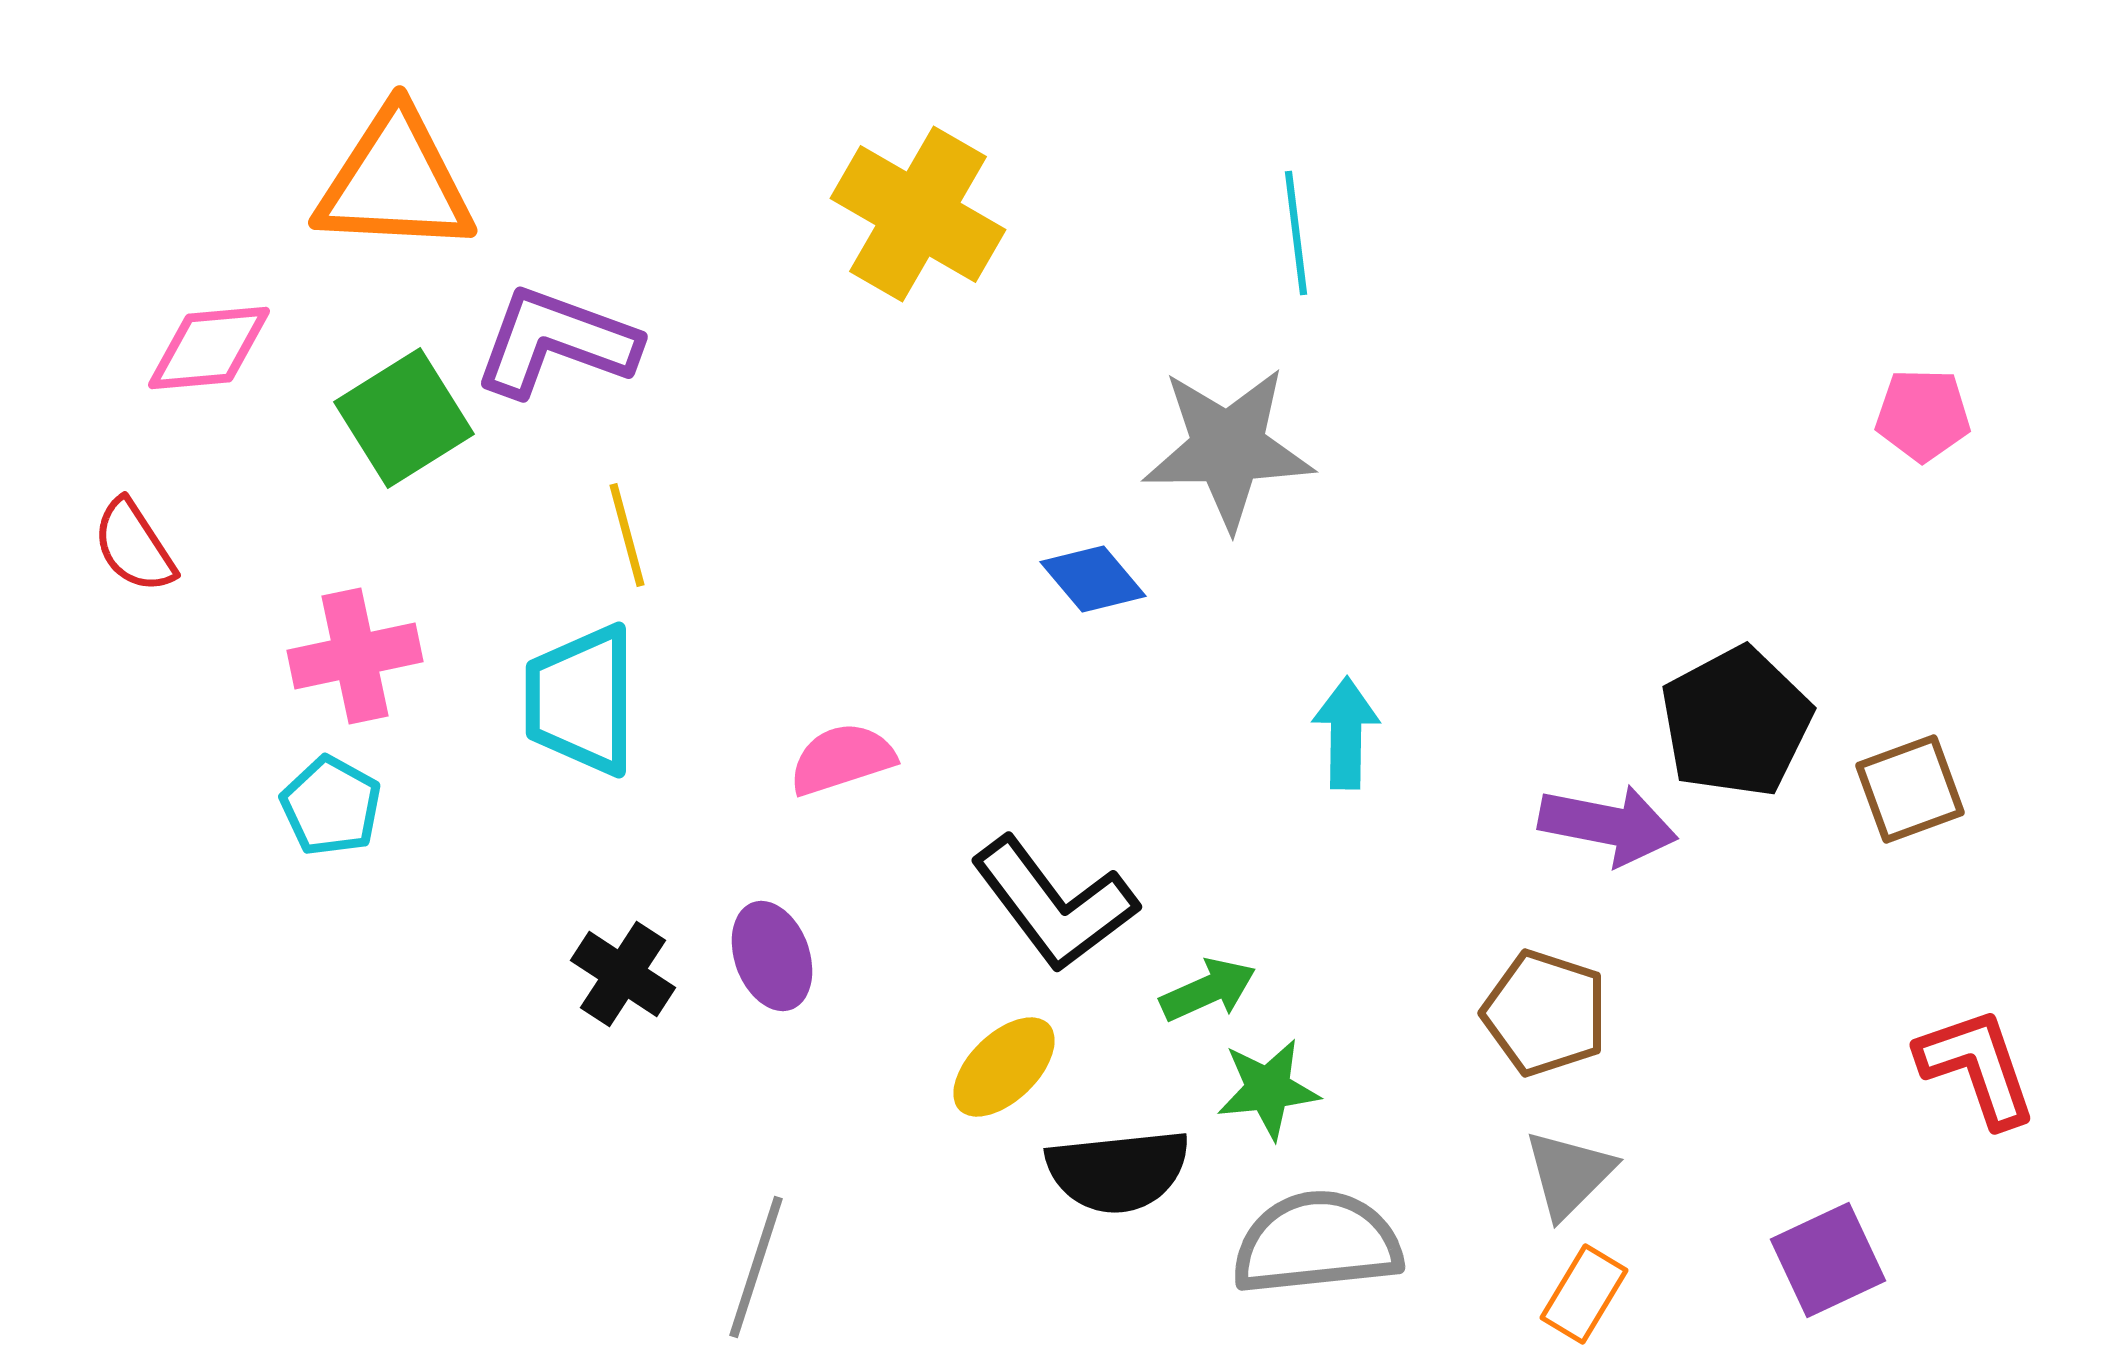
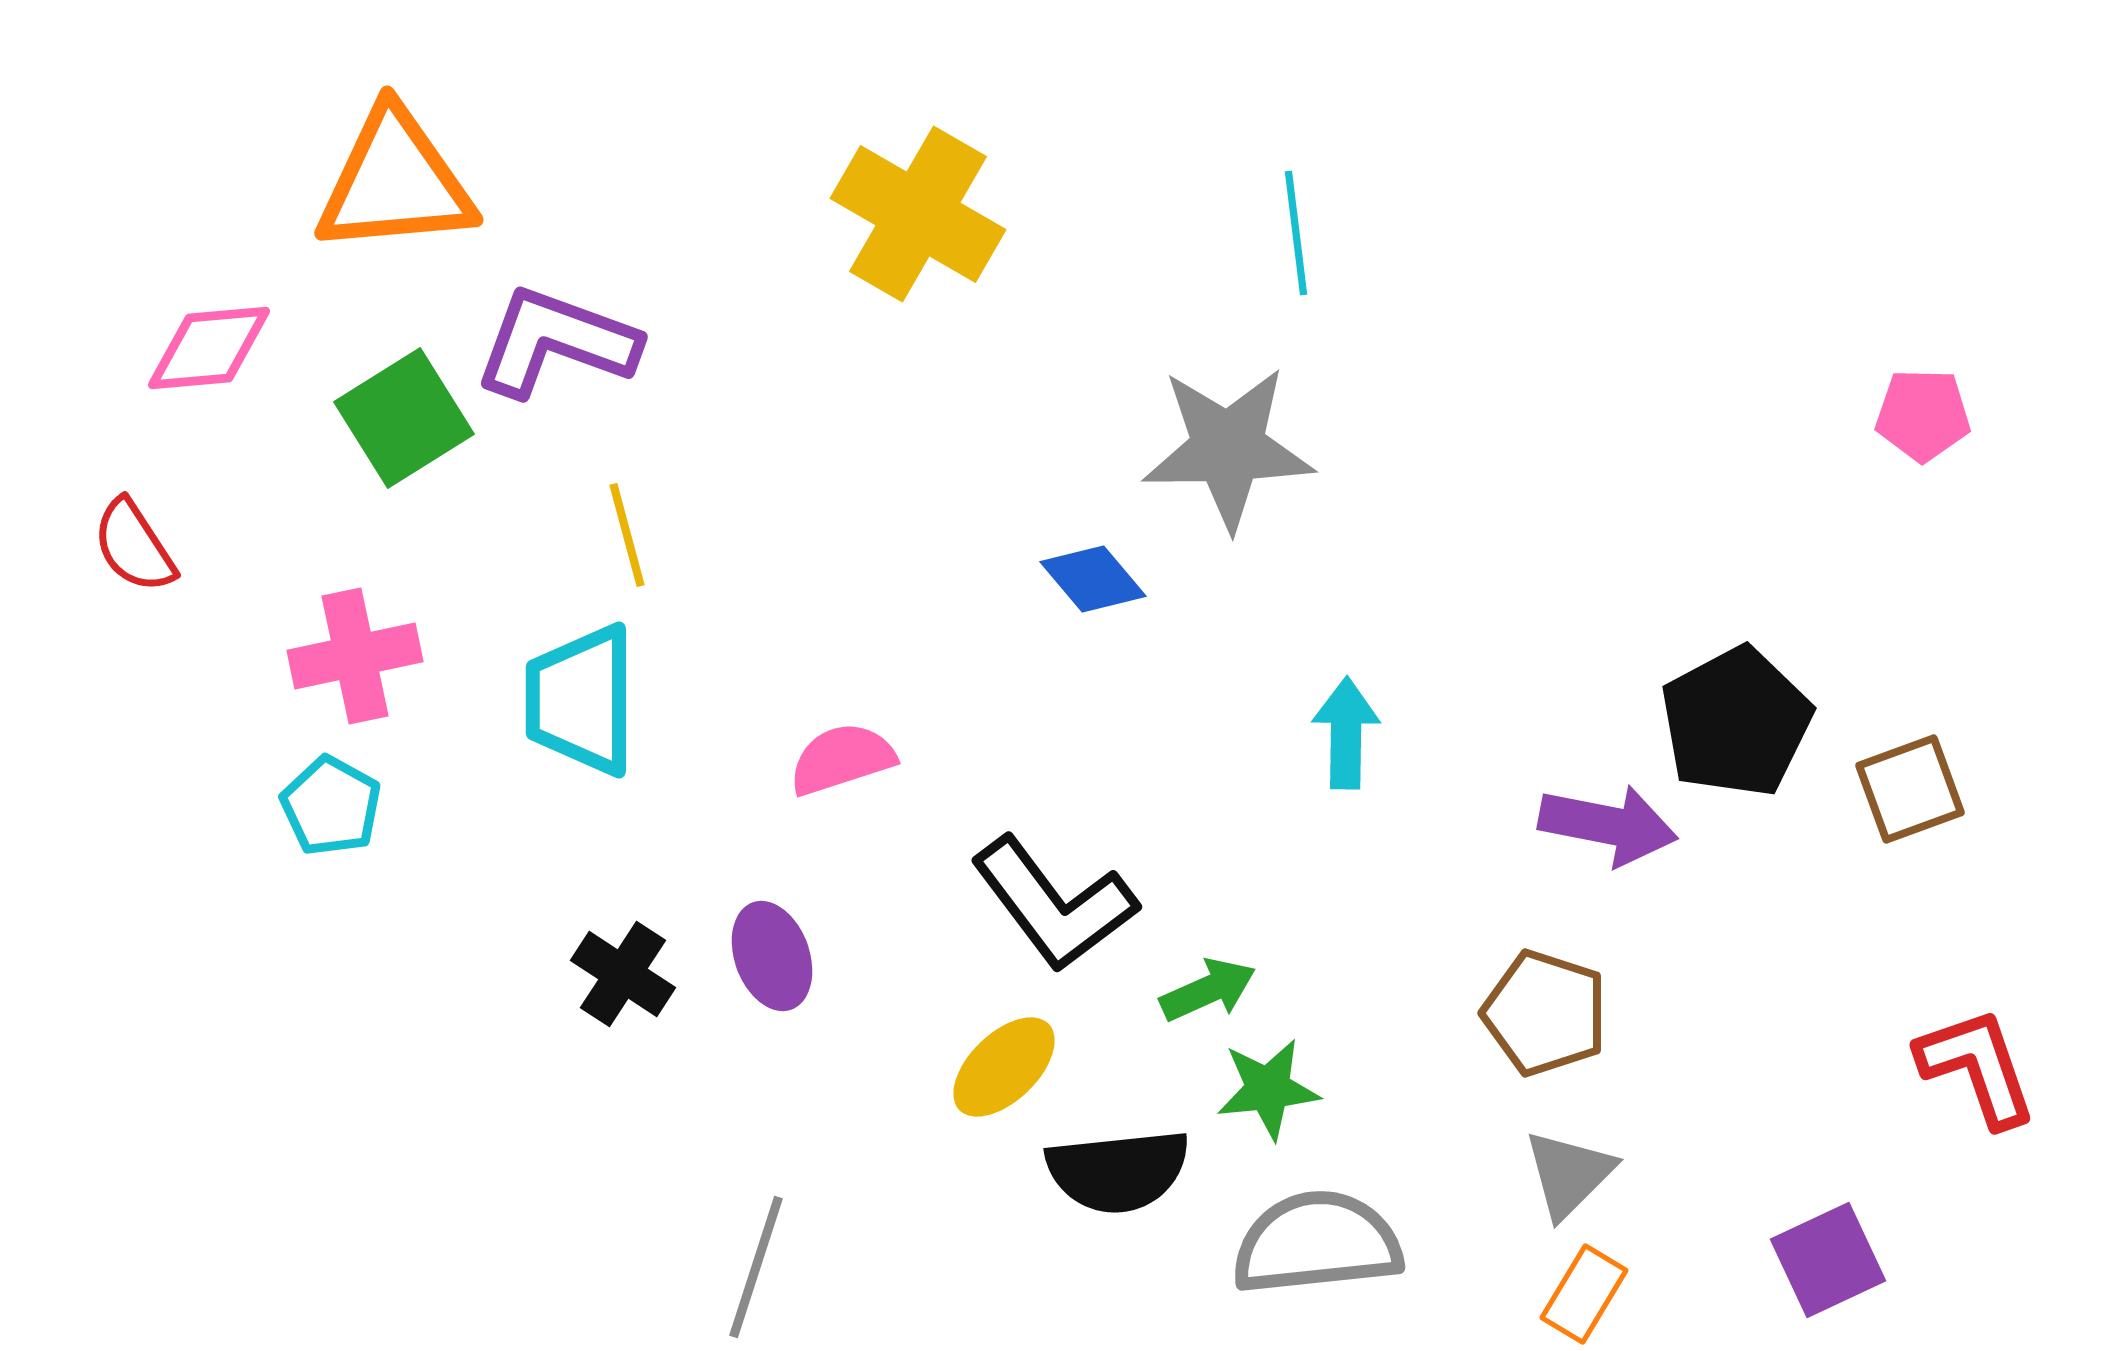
orange triangle: rotated 8 degrees counterclockwise
